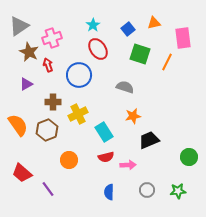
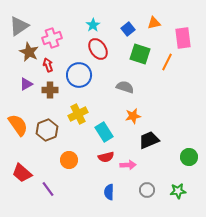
brown cross: moved 3 px left, 12 px up
